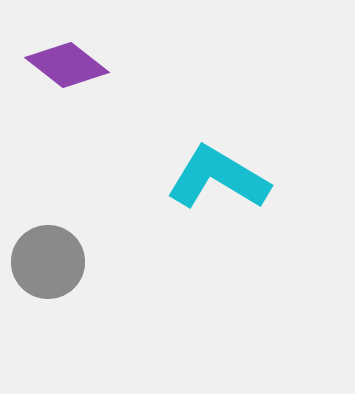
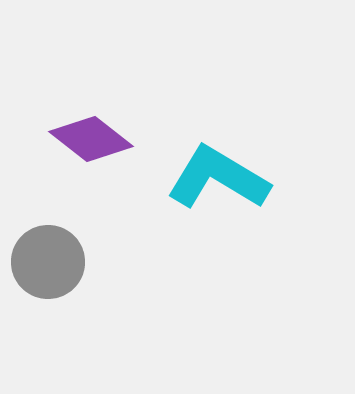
purple diamond: moved 24 px right, 74 px down
